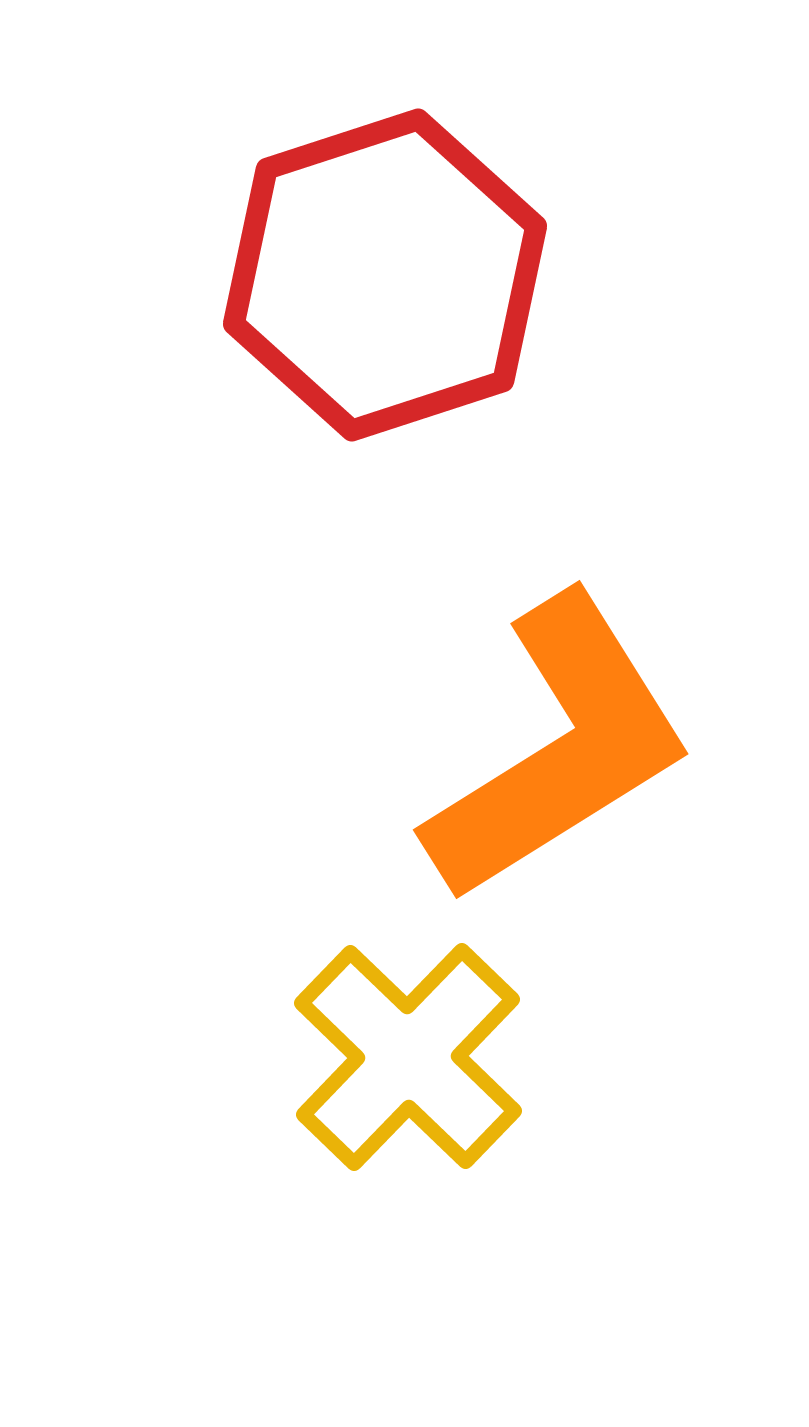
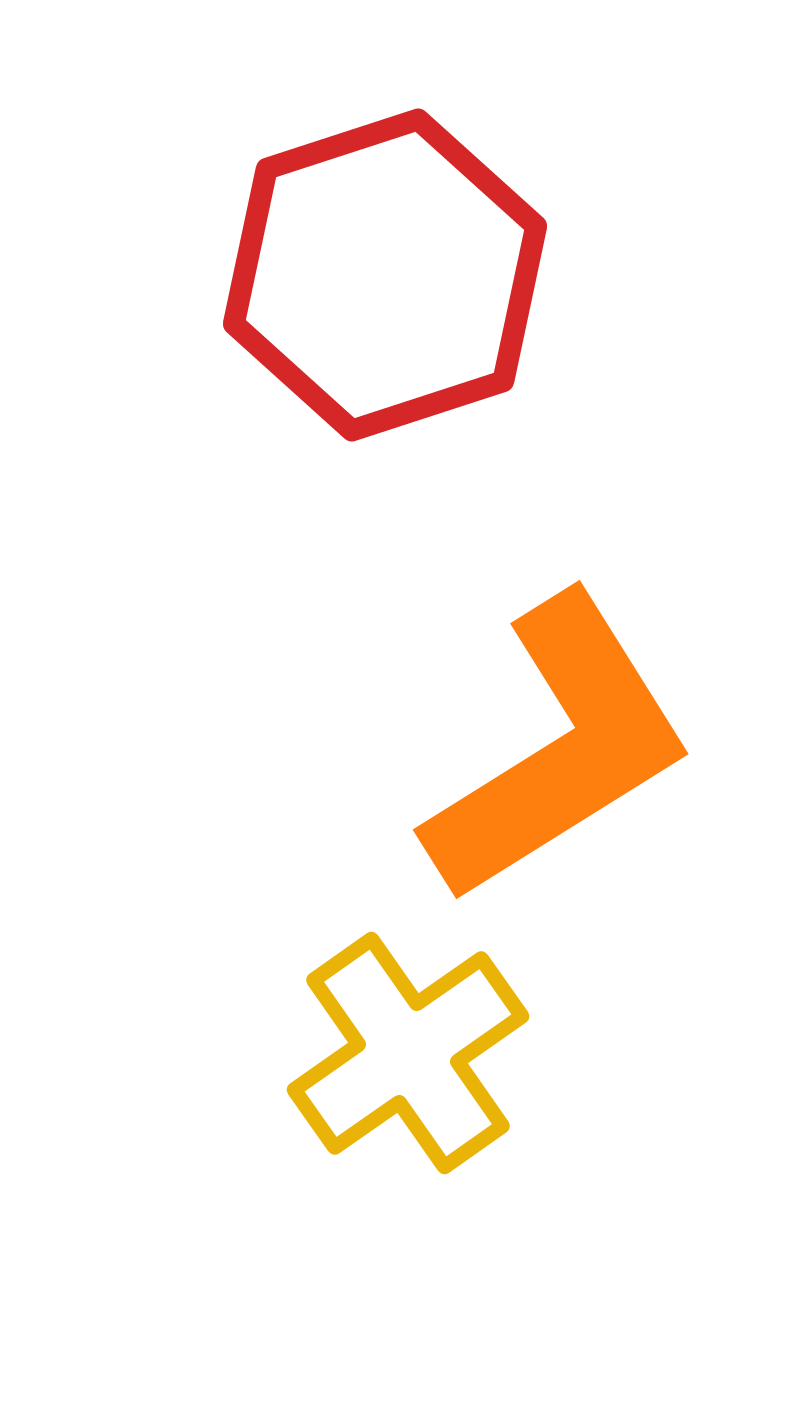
yellow cross: moved 4 px up; rotated 11 degrees clockwise
